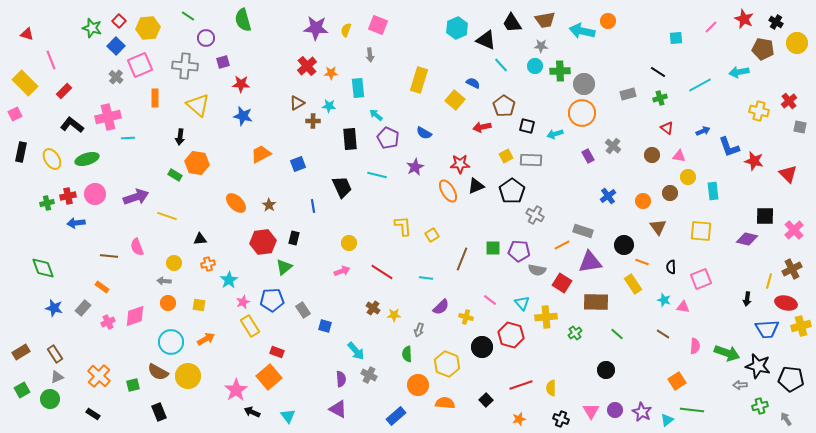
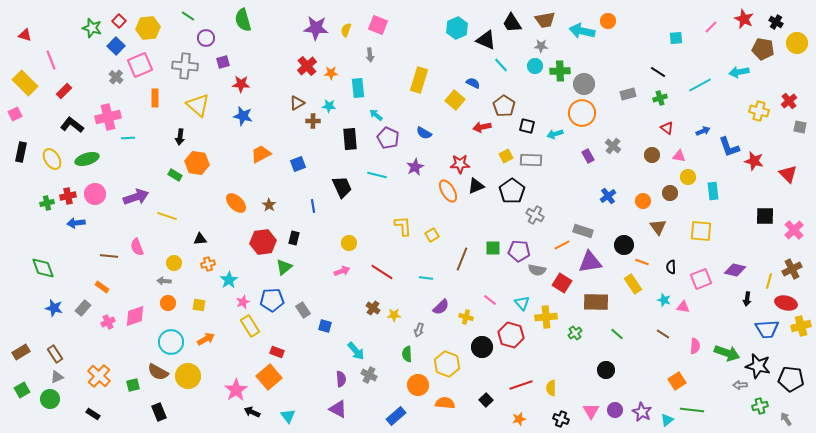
red triangle at (27, 34): moved 2 px left, 1 px down
purple diamond at (747, 239): moved 12 px left, 31 px down
